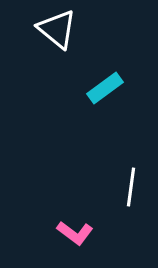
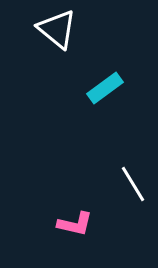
white line: moved 2 px right, 3 px up; rotated 39 degrees counterclockwise
pink L-shape: moved 9 px up; rotated 24 degrees counterclockwise
